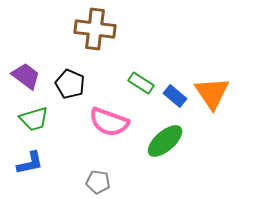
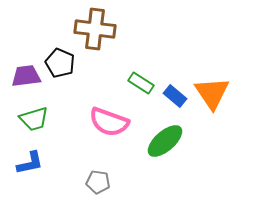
purple trapezoid: rotated 44 degrees counterclockwise
black pentagon: moved 10 px left, 21 px up
